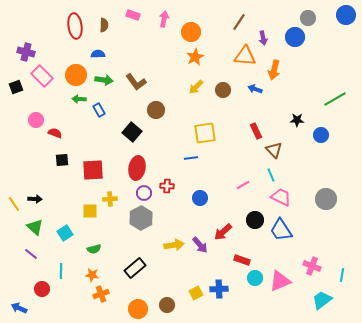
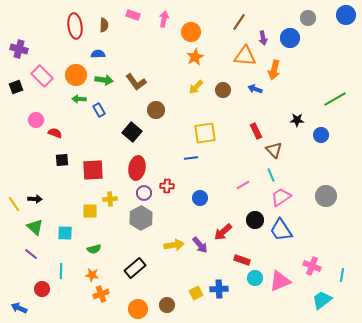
blue circle at (295, 37): moved 5 px left, 1 px down
purple cross at (26, 52): moved 7 px left, 3 px up
pink trapezoid at (281, 197): rotated 60 degrees counterclockwise
gray circle at (326, 199): moved 3 px up
cyan square at (65, 233): rotated 35 degrees clockwise
